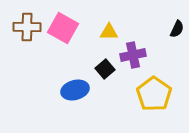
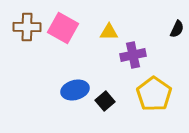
black square: moved 32 px down
